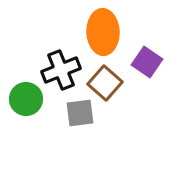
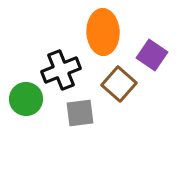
purple square: moved 5 px right, 7 px up
brown square: moved 14 px right, 1 px down
